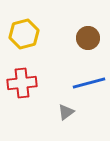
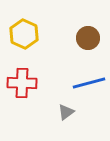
yellow hexagon: rotated 20 degrees counterclockwise
red cross: rotated 8 degrees clockwise
